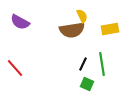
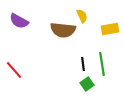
purple semicircle: moved 1 px left, 1 px up
brown semicircle: moved 9 px left; rotated 15 degrees clockwise
black line: rotated 32 degrees counterclockwise
red line: moved 1 px left, 2 px down
green square: rotated 32 degrees clockwise
